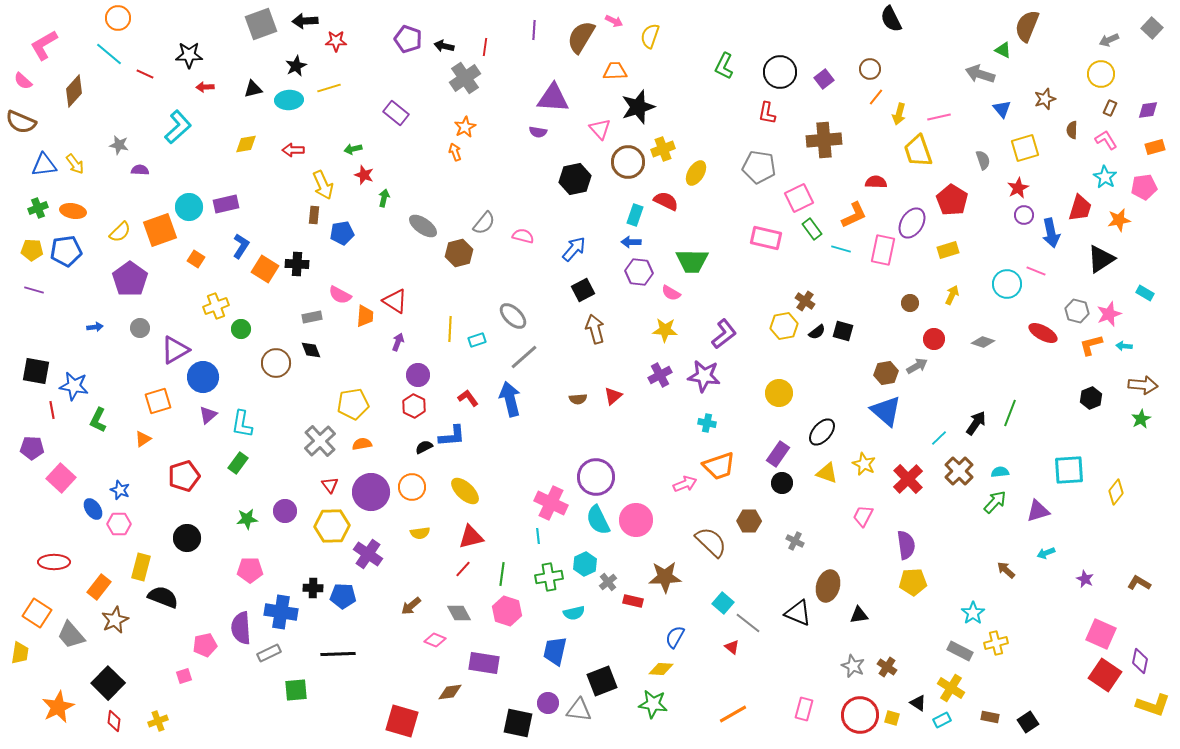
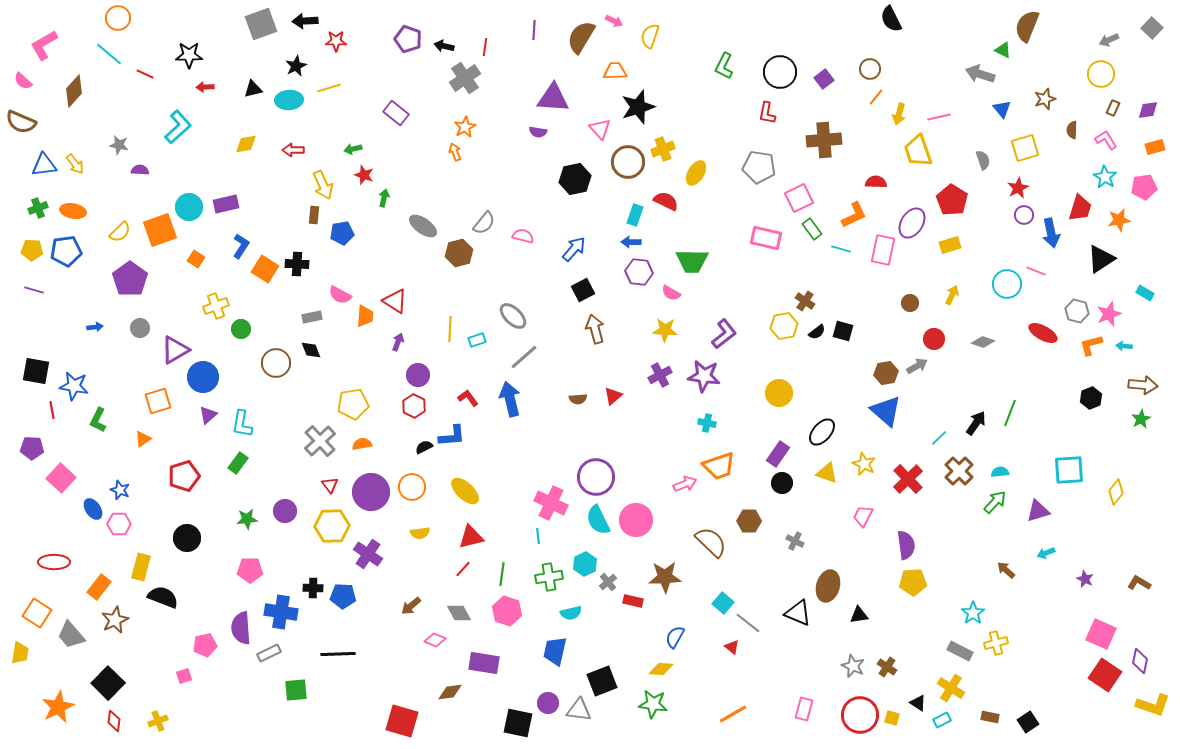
brown rectangle at (1110, 108): moved 3 px right
yellow rectangle at (948, 250): moved 2 px right, 5 px up
cyan semicircle at (574, 613): moved 3 px left
